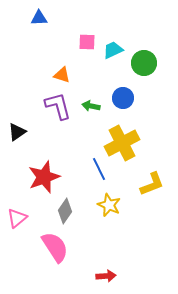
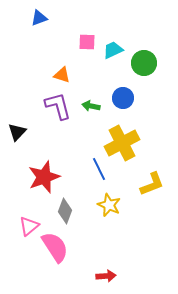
blue triangle: rotated 18 degrees counterclockwise
black triangle: rotated 12 degrees counterclockwise
gray diamond: rotated 15 degrees counterclockwise
pink triangle: moved 12 px right, 8 px down
